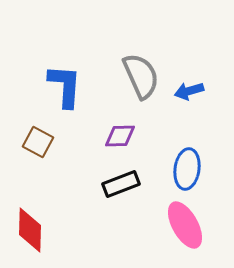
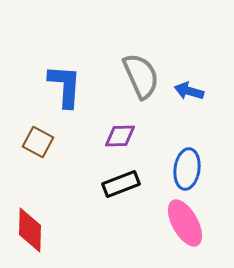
blue arrow: rotated 32 degrees clockwise
pink ellipse: moved 2 px up
